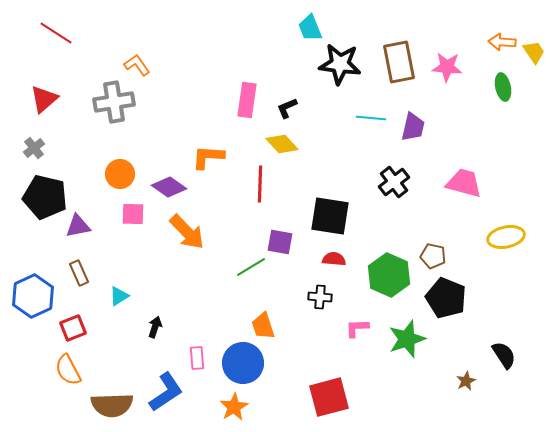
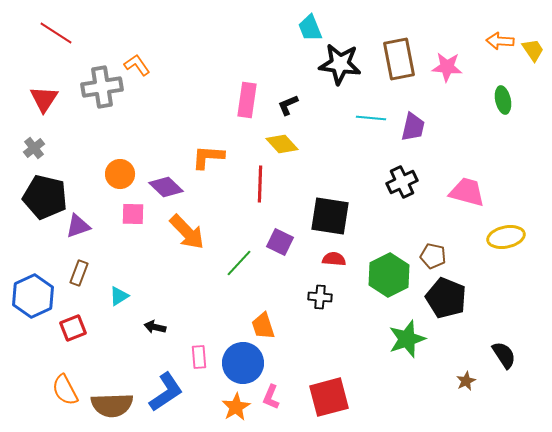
orange arrow at (502, 42): moved 2 px left, 1 px up
yellow trapezoid at (534, 52): moved 1 px left, 2 px up
brown rectangle at (399, 62): moved 3 px up
green ellipse at (503, 87): moved 13 px down
red triangle at (44, 99): rotated 16 degrees counterclockwise
gray cross at (114, 102): moved 12 px left, 15 px up
black L-shape at (287, 108): moved 1 px right, 3 px up
black cross at (394, 182): moved 8 px right; rotated 12 degrees clockwise
pink trapezoid at (464, 183): moved 3 px right, 9 px down
purple diamond at (169, 187): moved 3 px left; rotated 8 degrees clockwise
purple triangle at (78, 226): rotated 8 degrees counterclockwise
purple square at (280, 242): rotated 16 degrees clockwise
green line at (251, 267): moved 12 px left, 4 px up; rotated 16 degrees counterclockwise
brown rectangle at (79, 273): rotated 45 degrees clockwise
green hexagon at (389, 275): rotated 9 degrees clockwise
black arrow at (155, 327): rotated 95 degrees counterclockwise
pink L-shape at (357, 328): moved 86 px left, 69 px down; rotated 65 degrees counterclockwise
pink rectangle at (197, 358): moved 2 px right, 1 px up
orange semicircle at (68, 370): moved 3 px left, 20 px down
orange star at (234, 407): moved 2 px right
